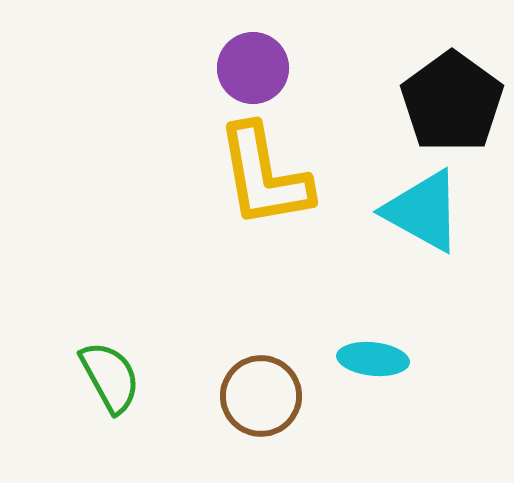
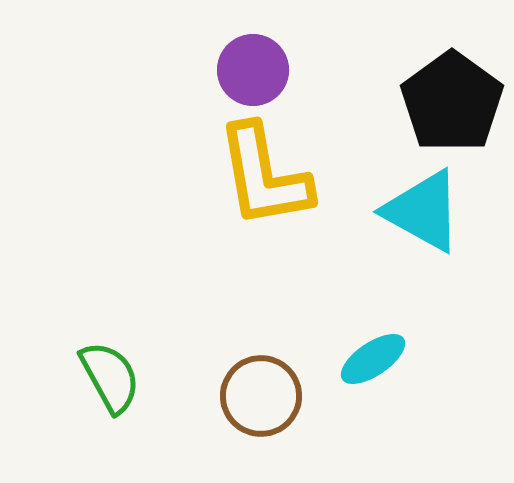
purple circle: moved 2 px down
cyan ellipse: rotated 40 degrees counterclockwise
